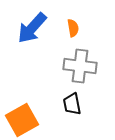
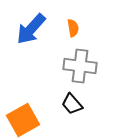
blue arrow: moved 1 px left, 1 px down
black trapezoid: rotated 30 degrees counterclockwise
orange square: moved 1 px right
